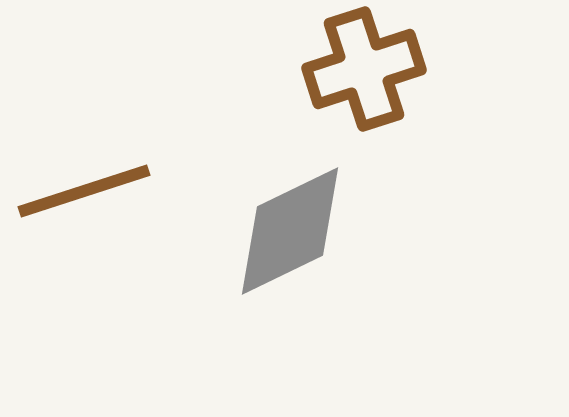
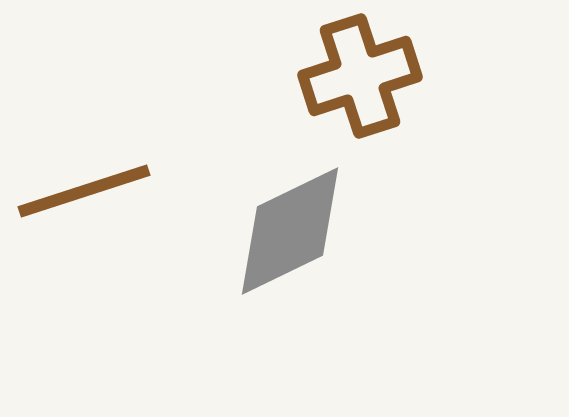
brown cross: moved 4 px left, 7 px down
